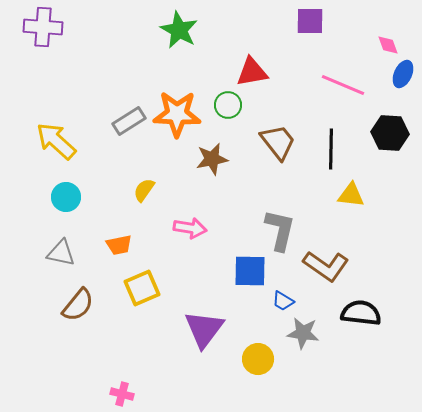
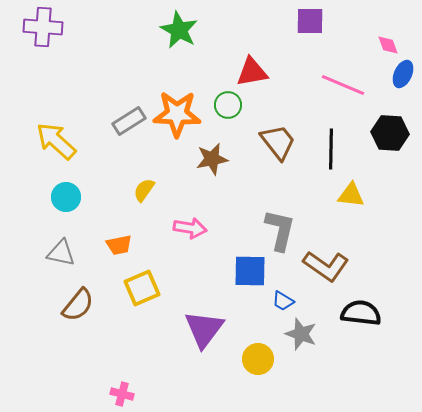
gray star: moved 2 px left, 1 px down; rotated 12 degrees clockwise
